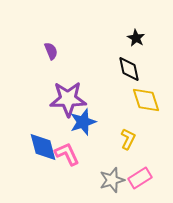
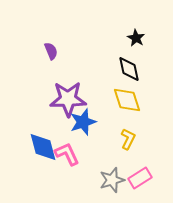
yellow diamond: moved 19 px left
